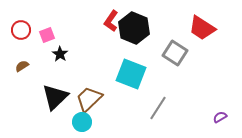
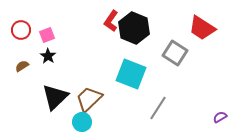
black star: moved 12 px left, 2 px down
